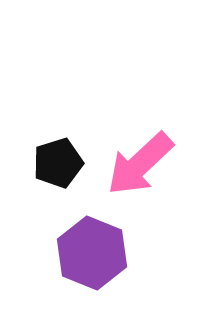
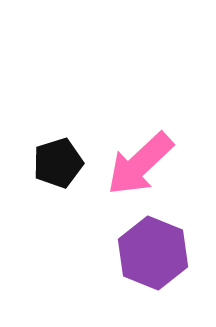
purple hexagon: moved 61 px right
